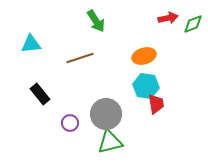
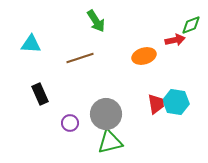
red arrow: moved 7 px right, 22 px down
green diamond: moved 2 px left, 1 px down
cyan triangle: rotated 10 degrees clockwise
cyan hexagon: moved 30 px right, 16 px down
black rectangle: rotated 15 degrees clockwise
